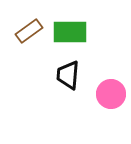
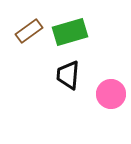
green rectangle: rotated 16 degrees counterclockwise
